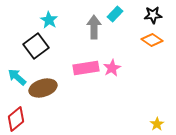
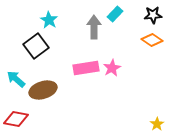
cyan arrow: moved 1 px left, 2 px down
brown ellipse: moved 2 px down
red diamond: rotated 50 degrees clockwise
